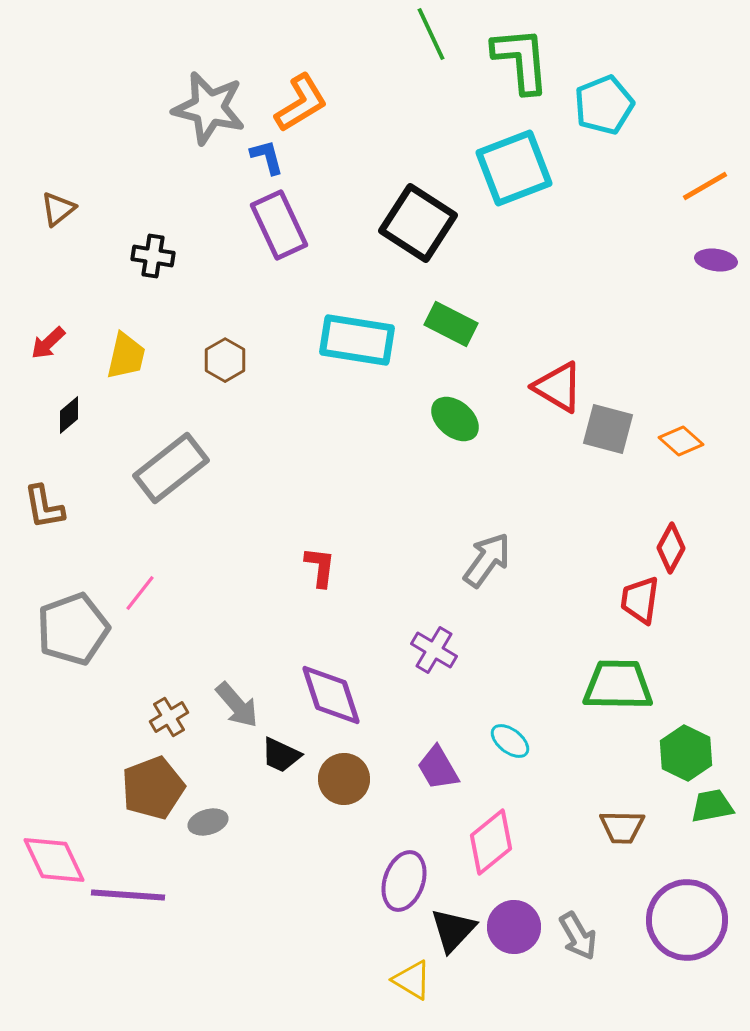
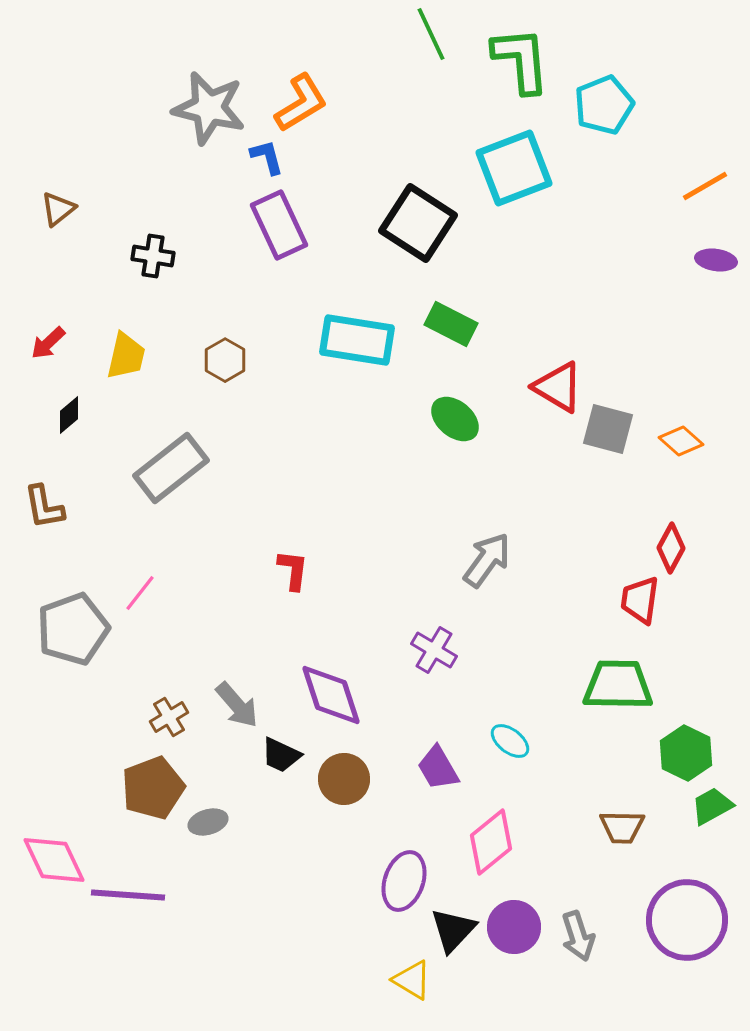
red L-shape at (320, 567): moved 27 px left, 3 px down
green trapezoid at (712, 806): rotated 18 degrees counterclockwise
gray arrow at (578, 936): rotated 12 degrees clockwise
